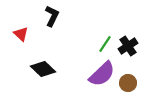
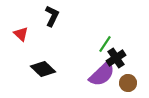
black cross: moved 12 px left, 12 px down
